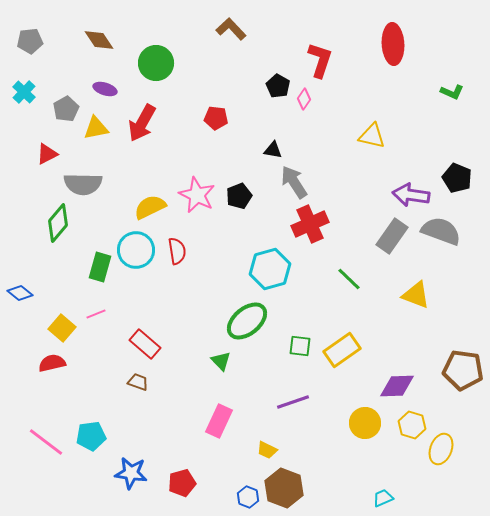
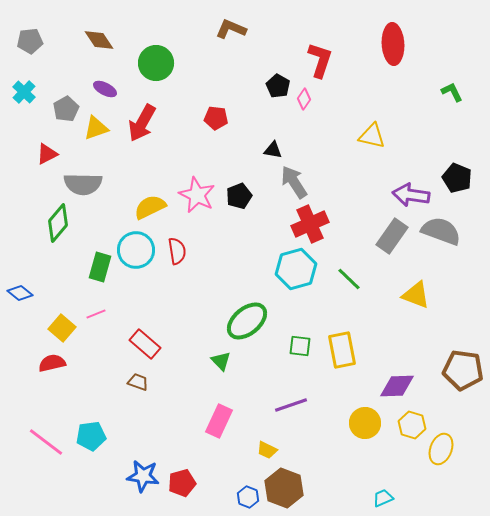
brown L-shape at (231, 29): rotated 24 degrees counterclockwise
purple ellipse at (105, 89): rotated 10 degrees clockwise
green L-shape at (452, 92): rotated 140 degrees counterclockwise
yellow triangle at (96, 128): rotated 8 degrees counterclockwise
cyan hexagon at (270, 269): moved 26 px right
yellow rectangle at (342, 350): rotated 66 degrees counterclockwise
purple line at (293, 402): moved 2 px left, 3 px down
blue star at (131, 473): moved 12 px right, 3 px down
